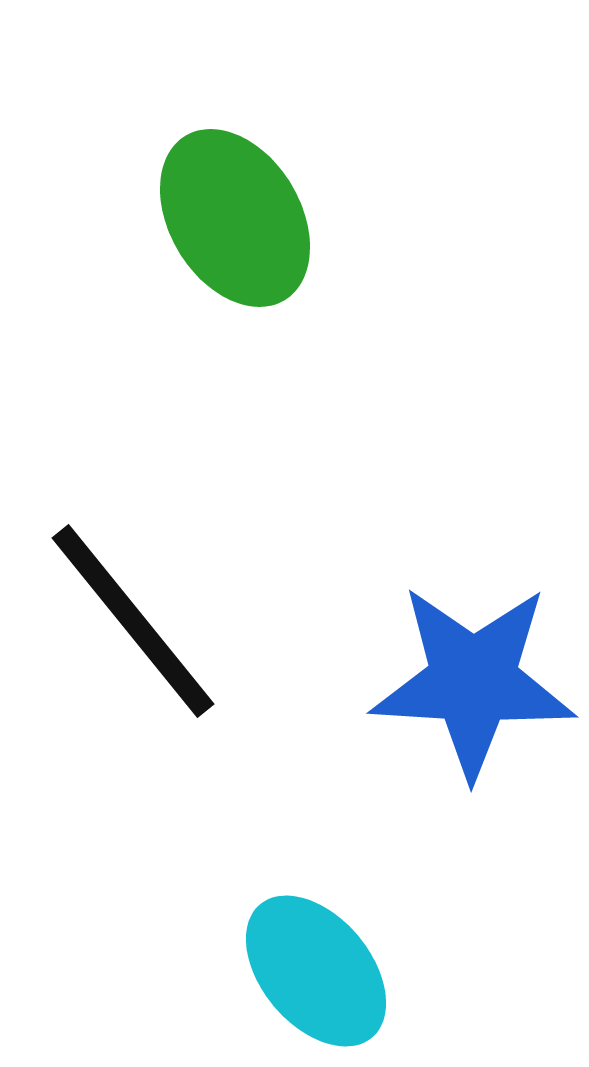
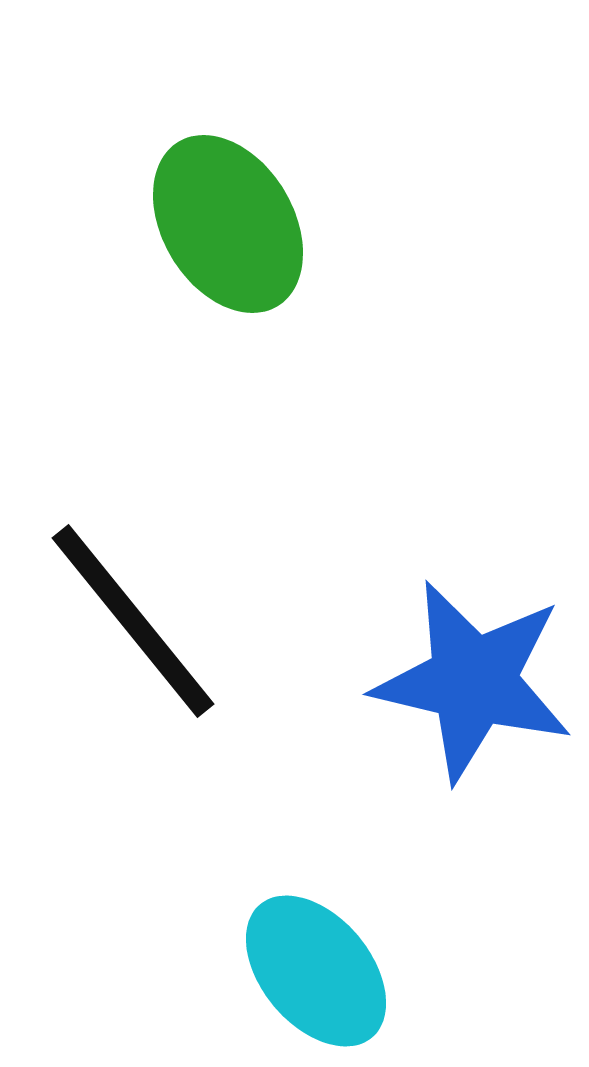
green ellipse: moved 7 px left, 6 px down
blue star: rotated 10 degrees clockwise
